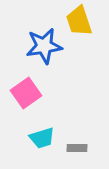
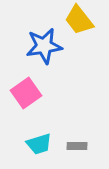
yellow trapezoid: moved 1 px up; rotated 20 degrees counterclockwise
cyan trapezoid: moved 3 px left, 6 px down
gray rectangle: moved 2 px up
